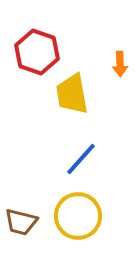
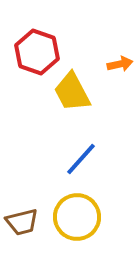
orange arrow: rotated 100 degrees counterclockwise
yellow trapezoid: moved 2 px up; rotated 18 degrees counterclockwise
yellow circle: moved 1 px left, 1 px down
brown trapezoid: moved 1 px right; rotated 28 degrees counterclockwise
